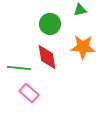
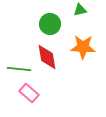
green line: moved 1 px down
